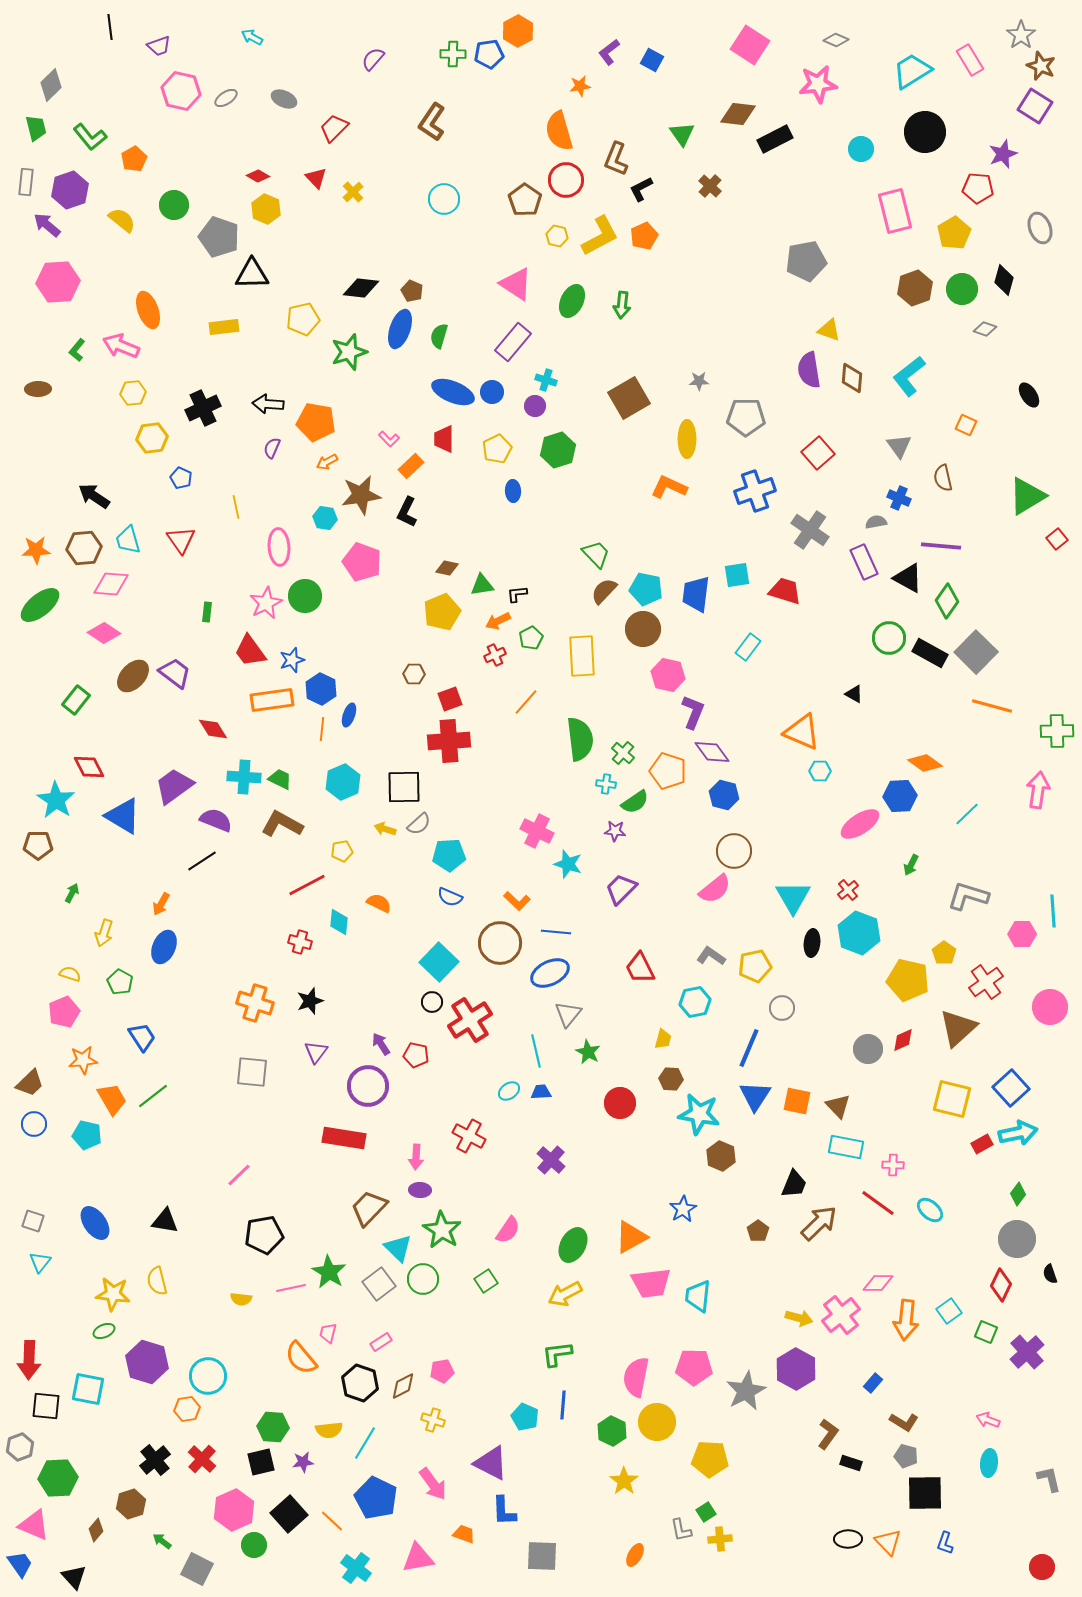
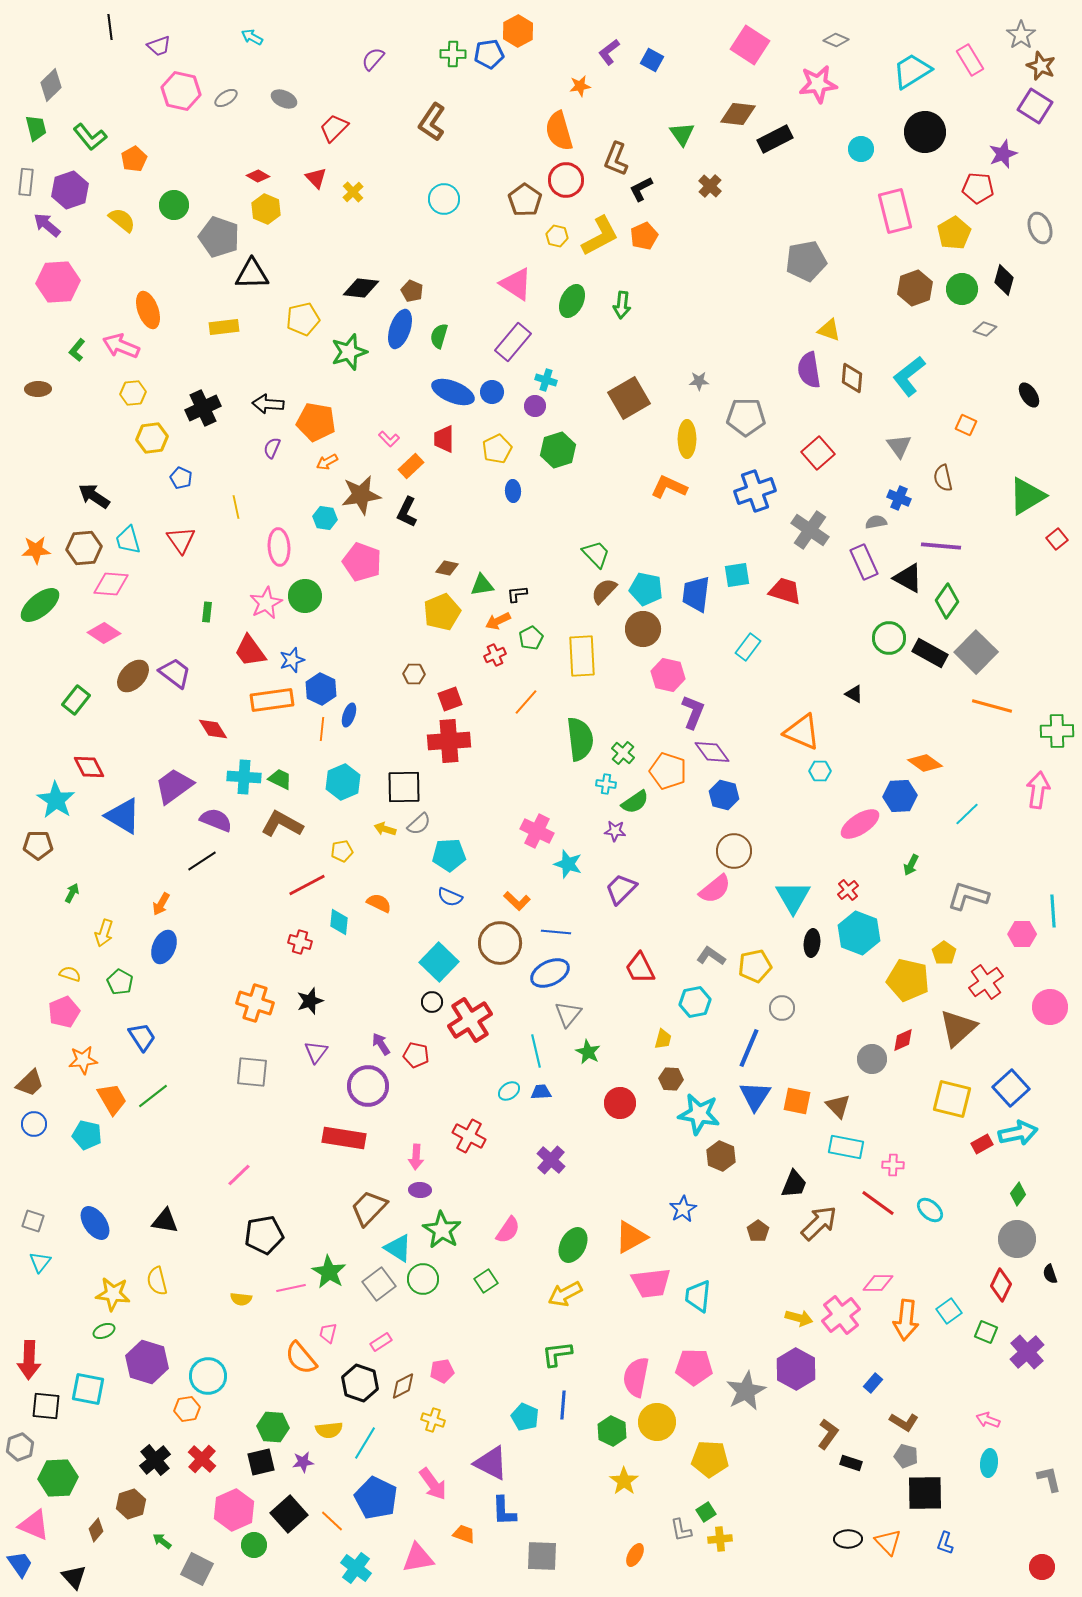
gray circle at (868, 1049): moved 4 px right, 10 px down
cyan triangle at (398, 1248): rotated 12 degrees counterclockwise
